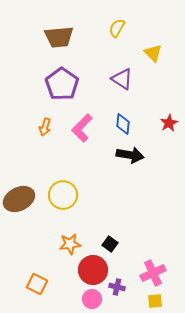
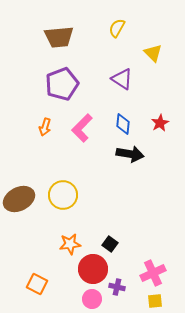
purple pentagon: rotated 16 degrees clockwise
red star: moved 9 px left
black arrow: moved 1 px up
red circle: moved 1 px up
